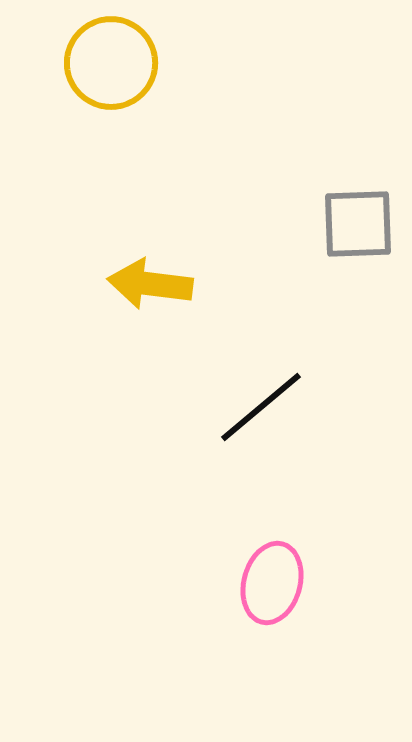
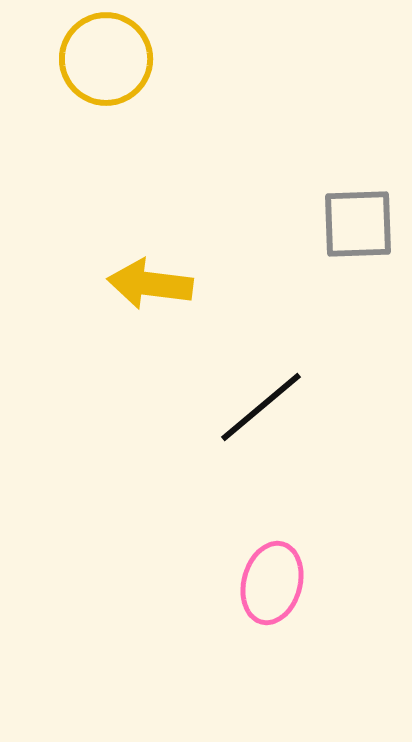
yellow circle: moved 5 px left, 4 px up
